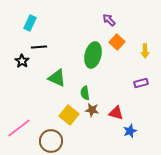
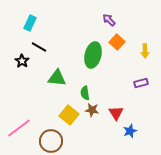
black line: rotated 35 degrees clockwise
green triangle: rotated 18 degrees counterclockwise
red triangle: rotated 42 degrees clockwise
